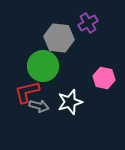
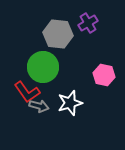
gray hexagon: moved 1 px left, 4 px up
green circle: moved 1 px down
pink hexagon: moved 3 px up
red L-shape: rotated 112 degrees counterclockwise
white star: moved 1 px down
